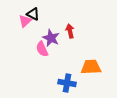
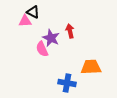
black triangle: moved 2 px up
pink triangle: rotated 40 degrees clockwise
